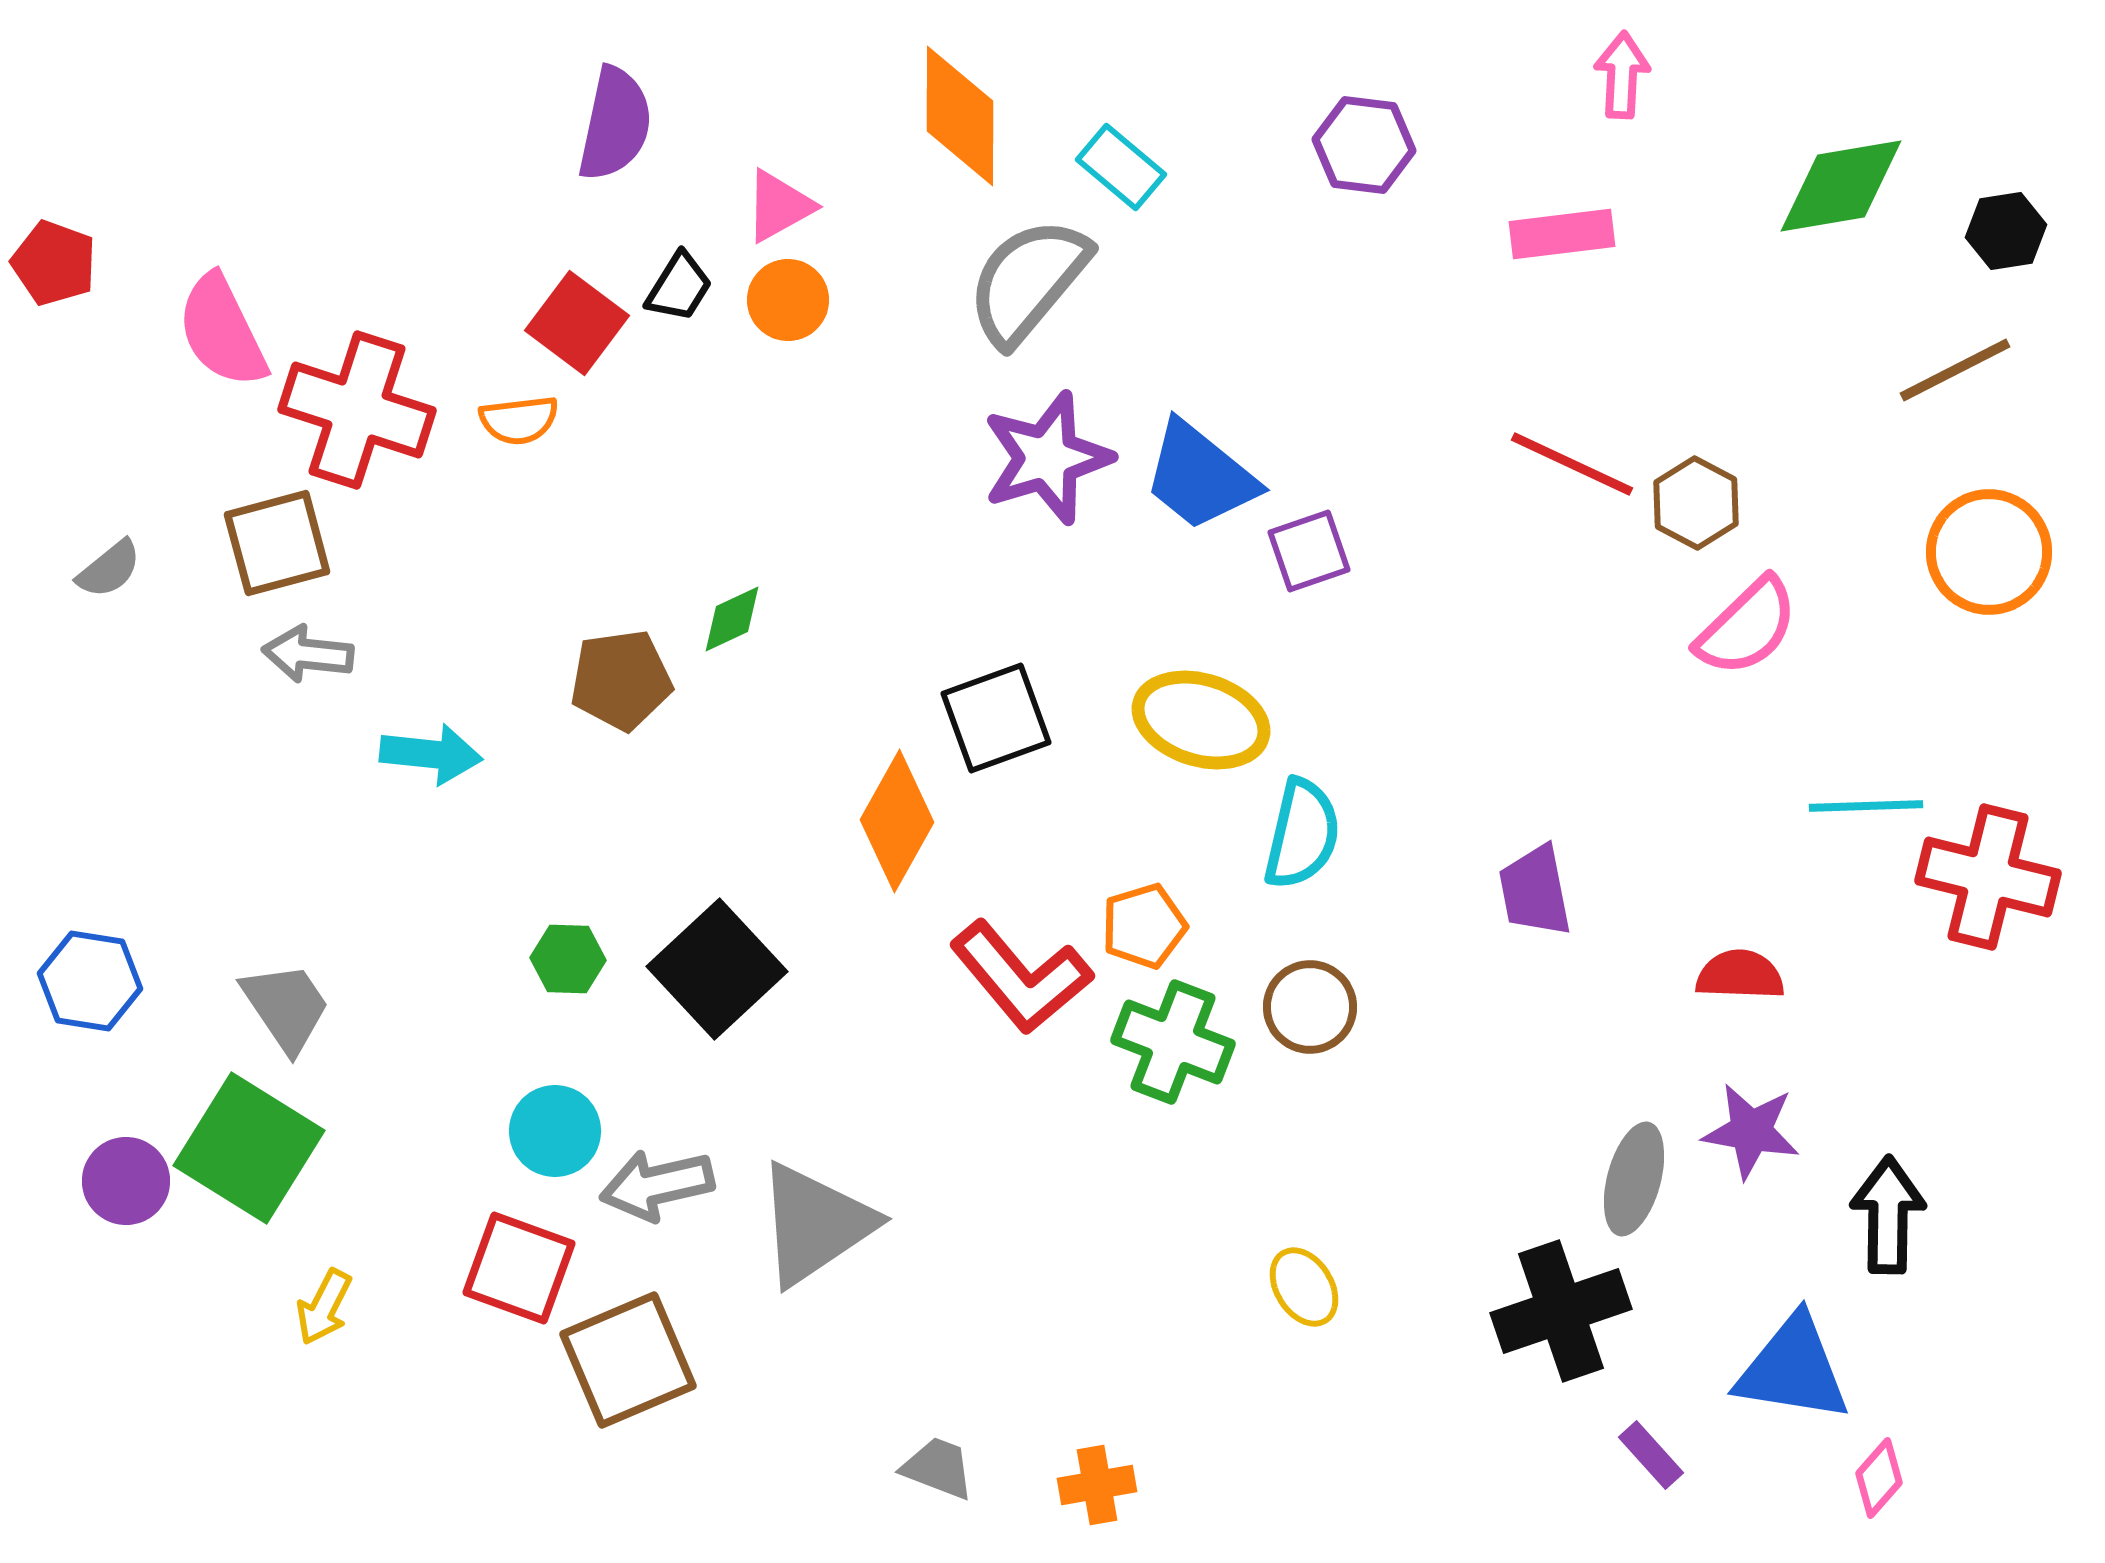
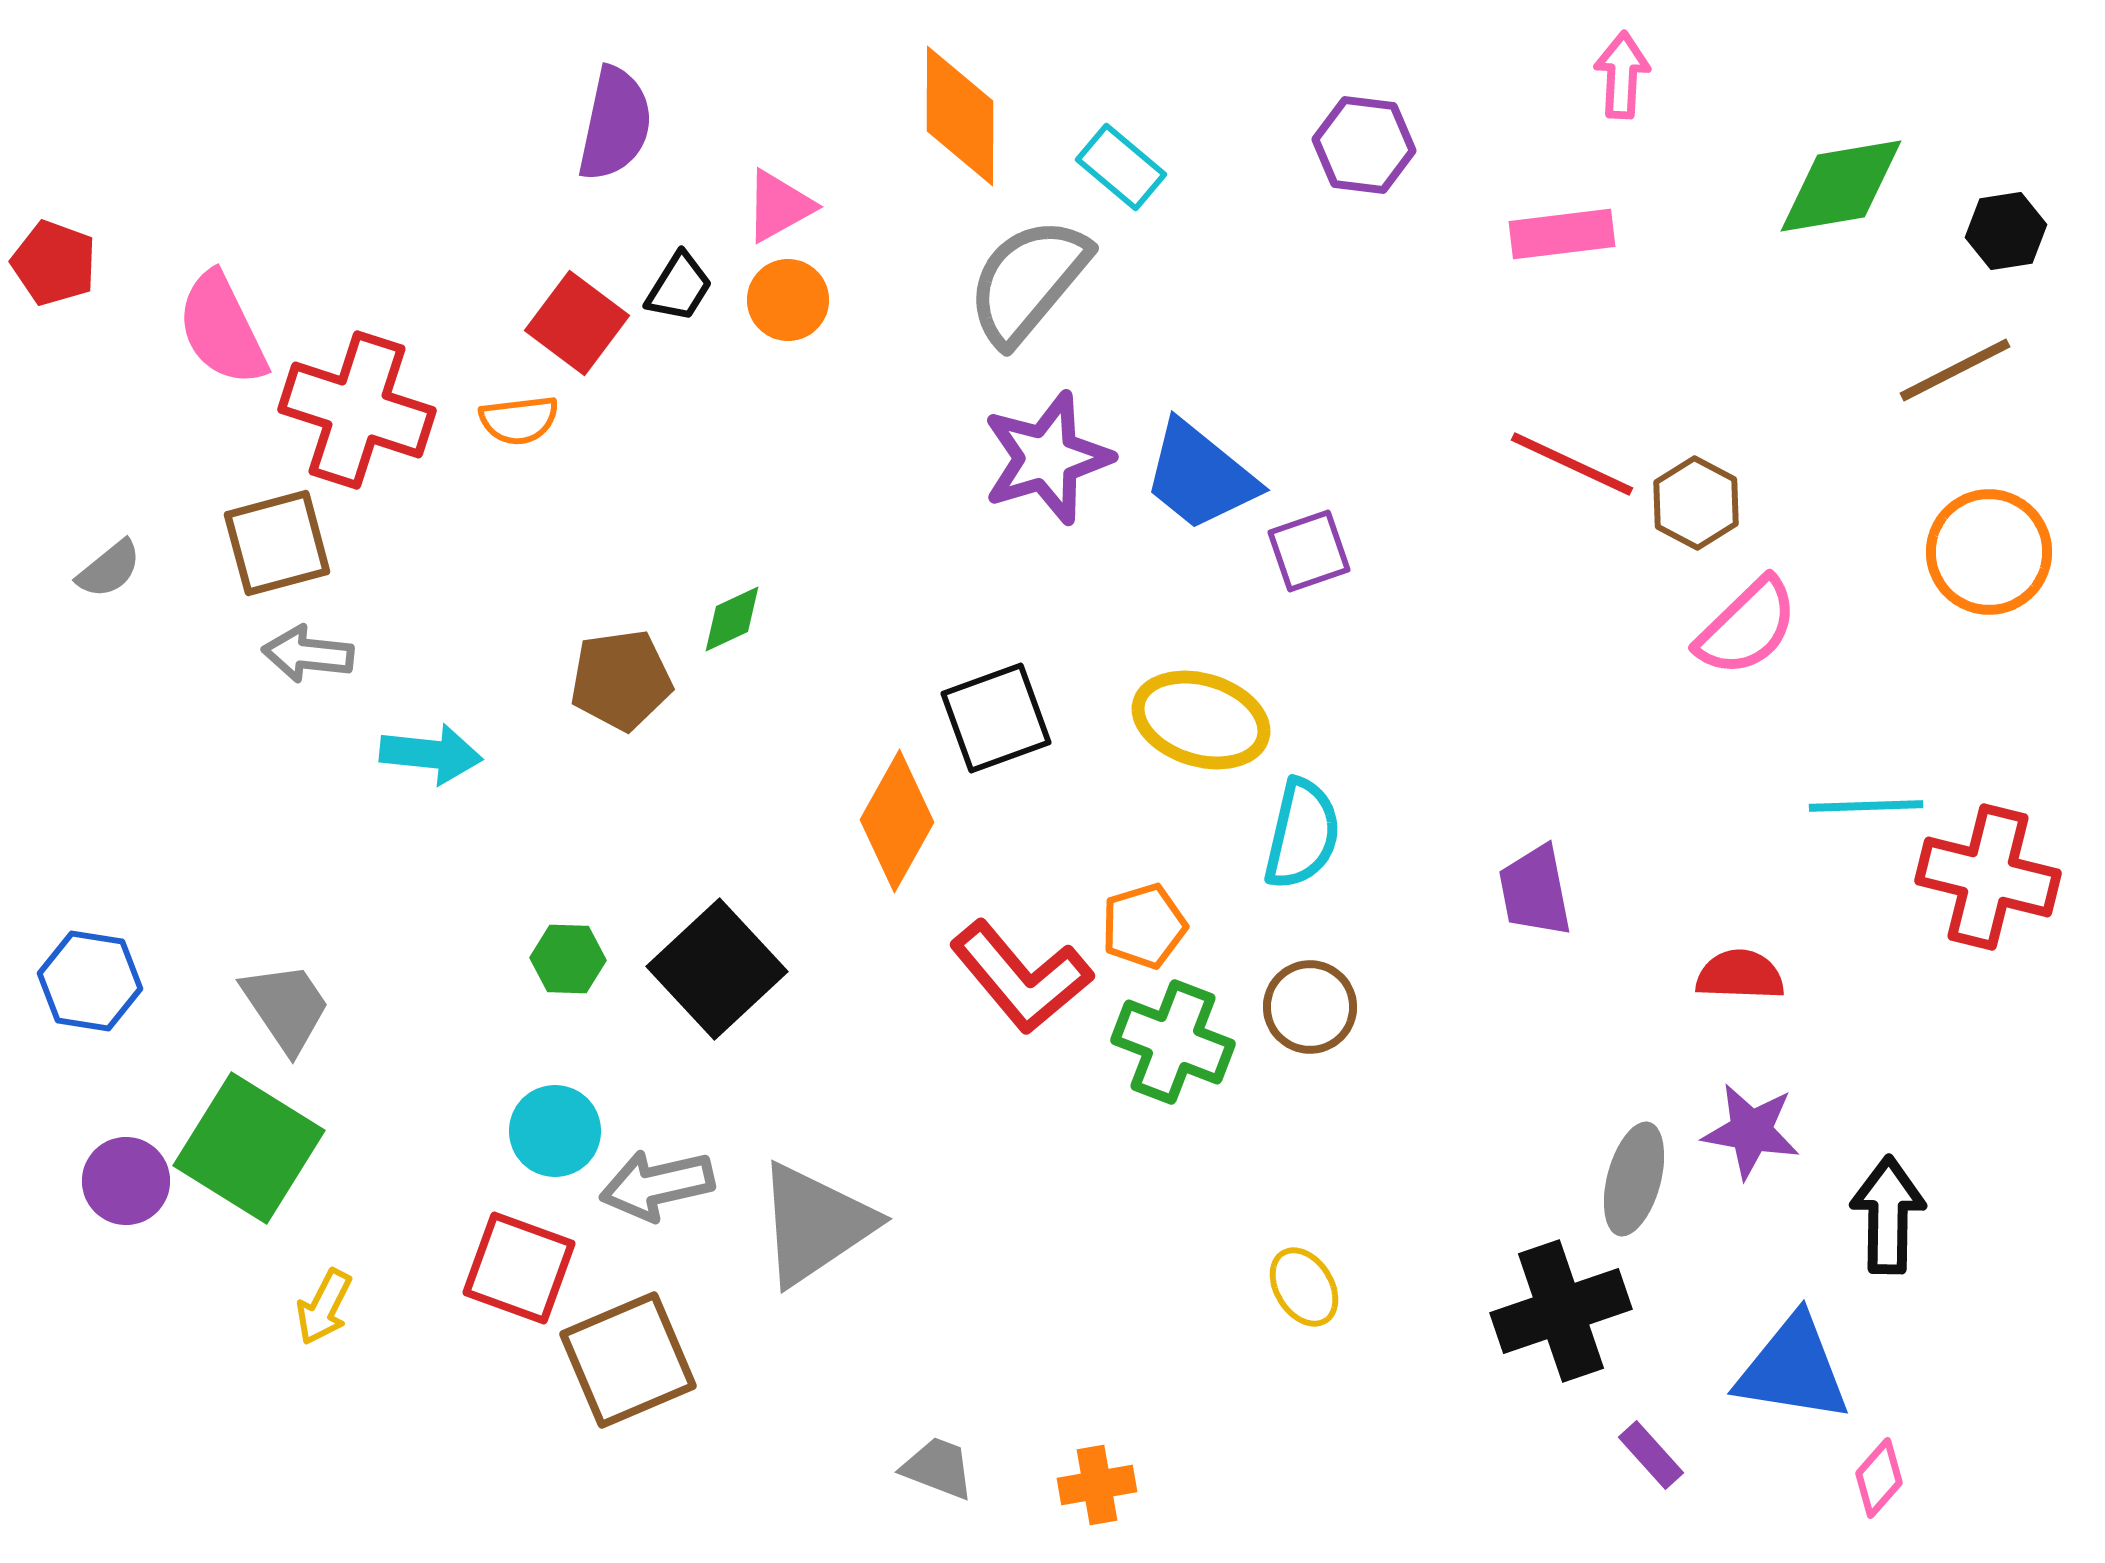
pink semicircle at (222, 331): moved 2 px up
